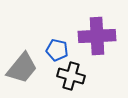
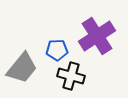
purple cross: rotated 30 degrees counterclockwise
blue pentagon: rotated 15 degrees counterclockwise
